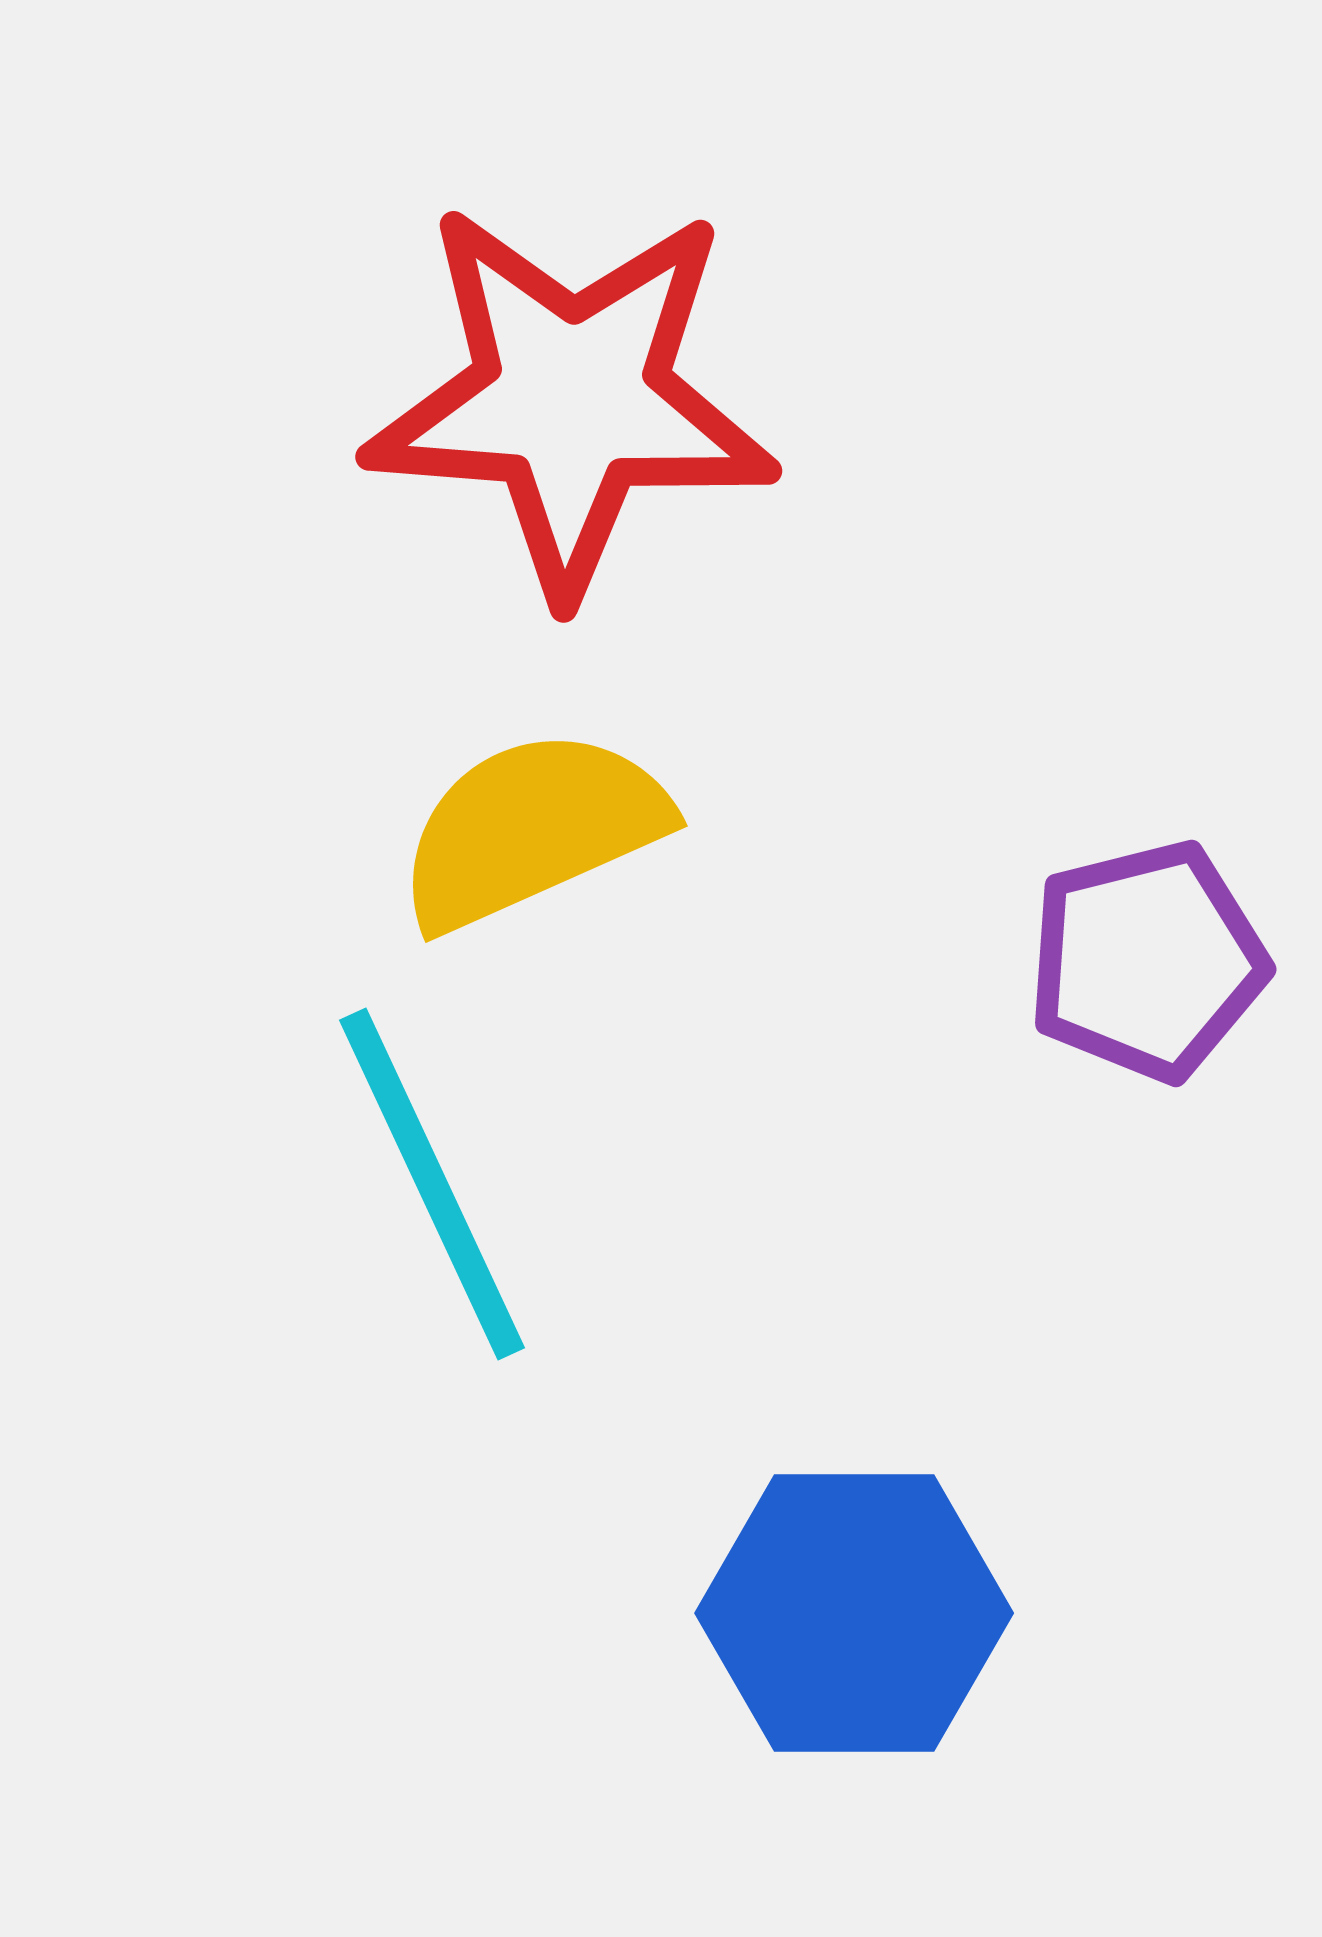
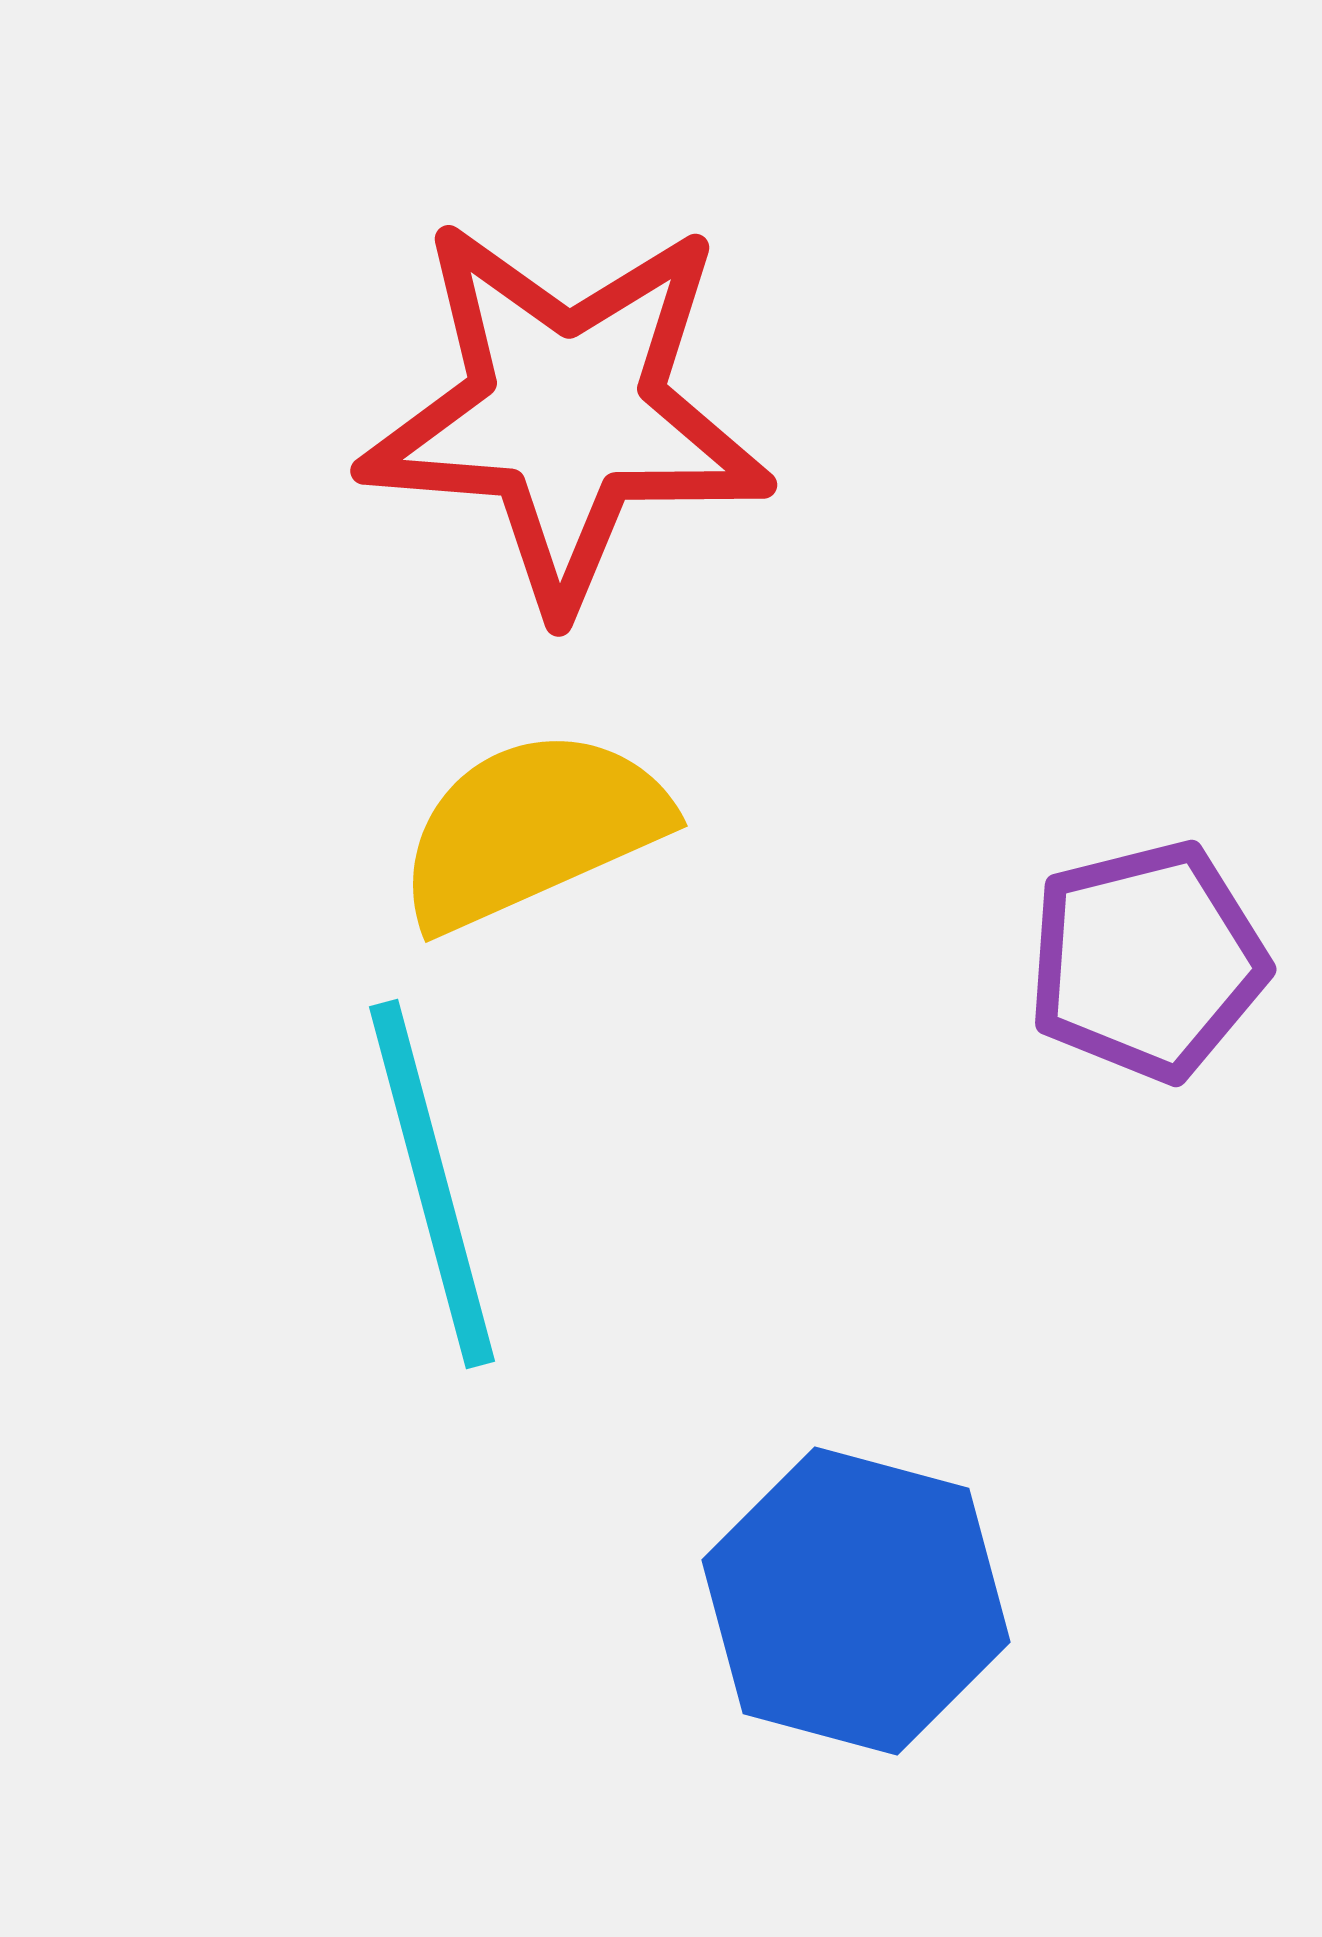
red star: moved 5 px left, 14 px down
cyan line: rotated 10 degrees clockwise
blue hexagon: moved 2 px right, 12 px up; rotated 15 degrees clockwise
